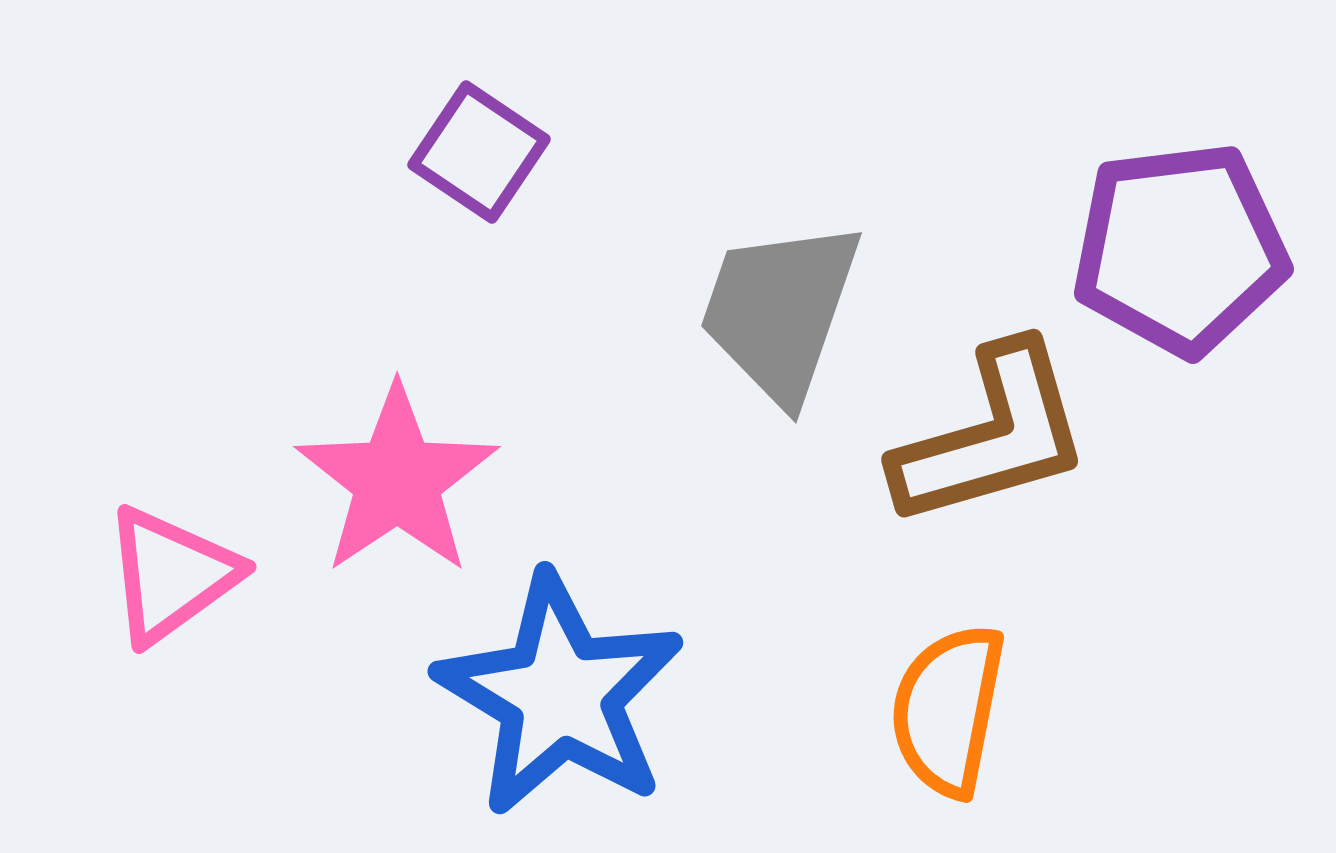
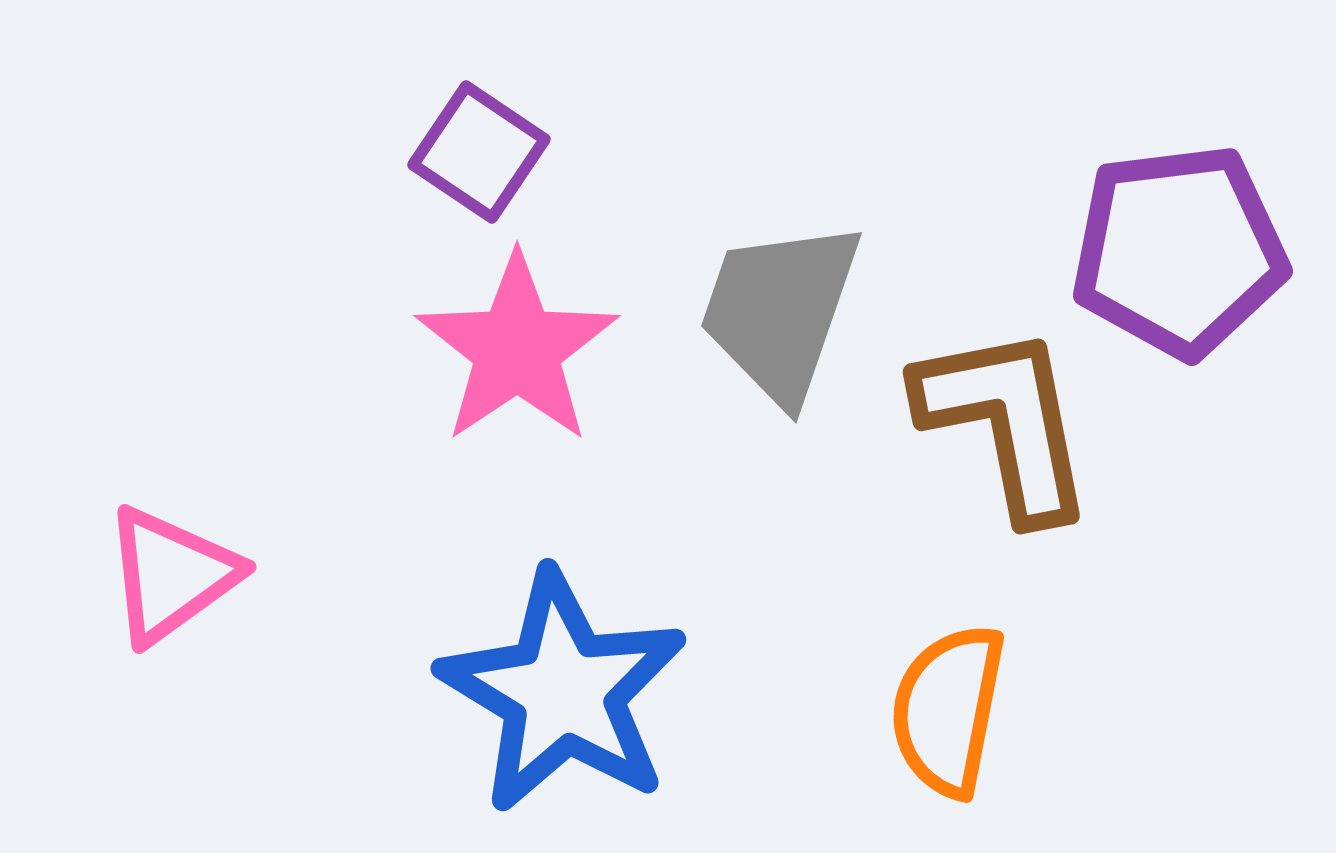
purple pentagon: moved 1 px left, 2 px down
brown L-shape: moved 14 px right, 14 px up; rotated 85 degrees counterclockwise
pink star: moved 120 px right, 131 px up
blue star: moved 3 px right, 3 px up
